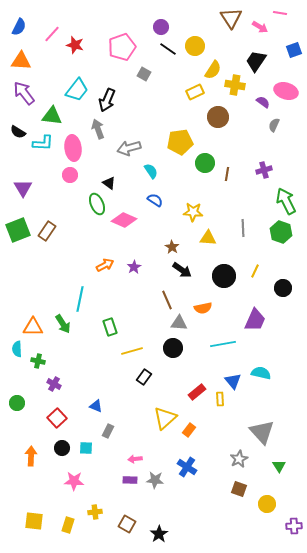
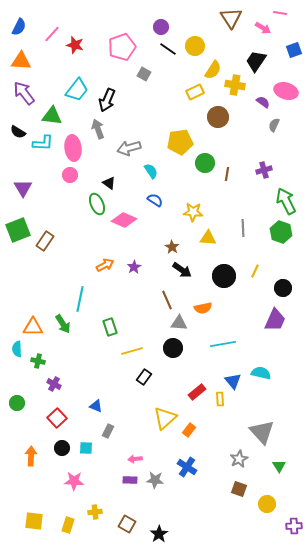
pink arrow at (260, 27): moved 3 px right, 1 px down
brown rectangle at (47, 231): moved 2 px left, 10 px down
purple trapezoid at (255, 320): moved 20 px right
